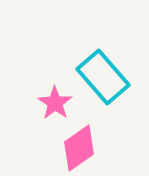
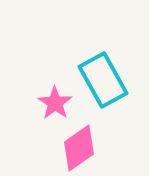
cyan rectangle: moved 3 px down; rotated 12 degrees clockwise
